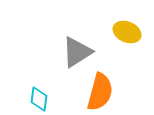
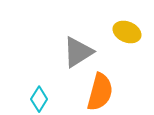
gray triangle: moved 1 px right
cyan diamond: rotated 25 degrees clockwise
